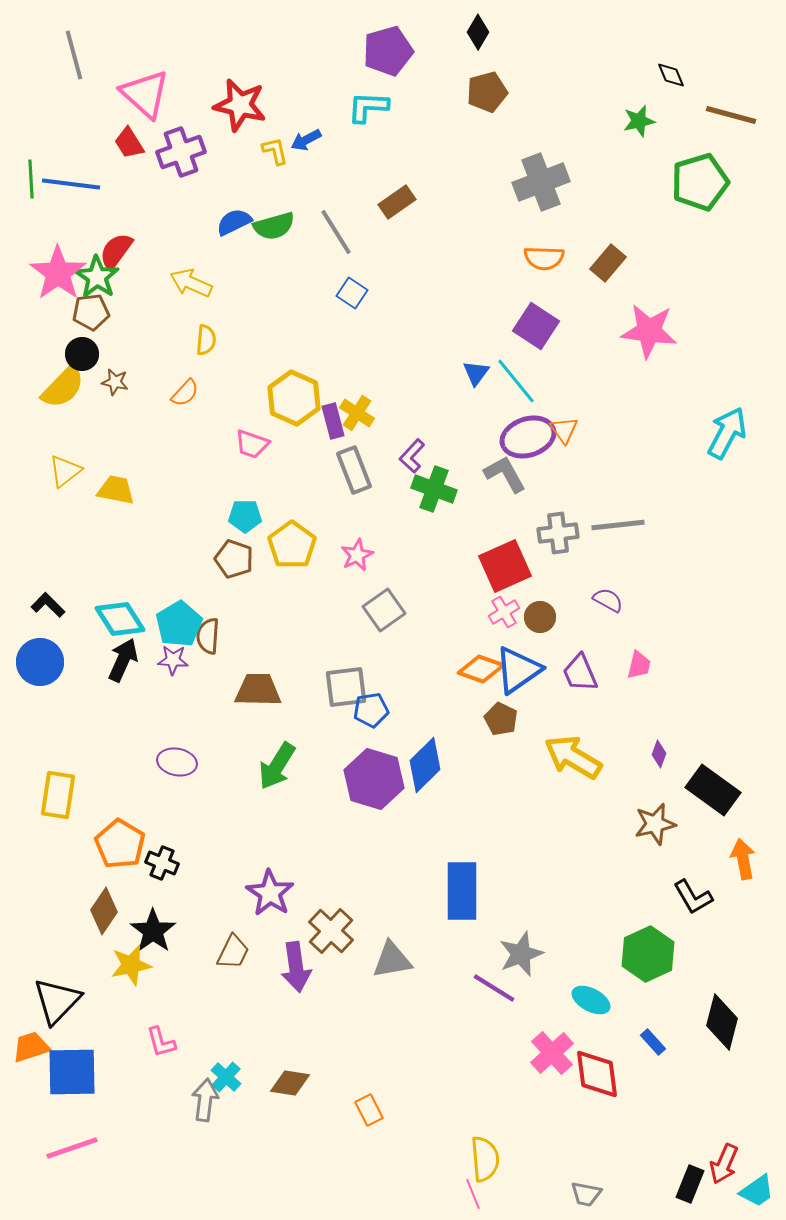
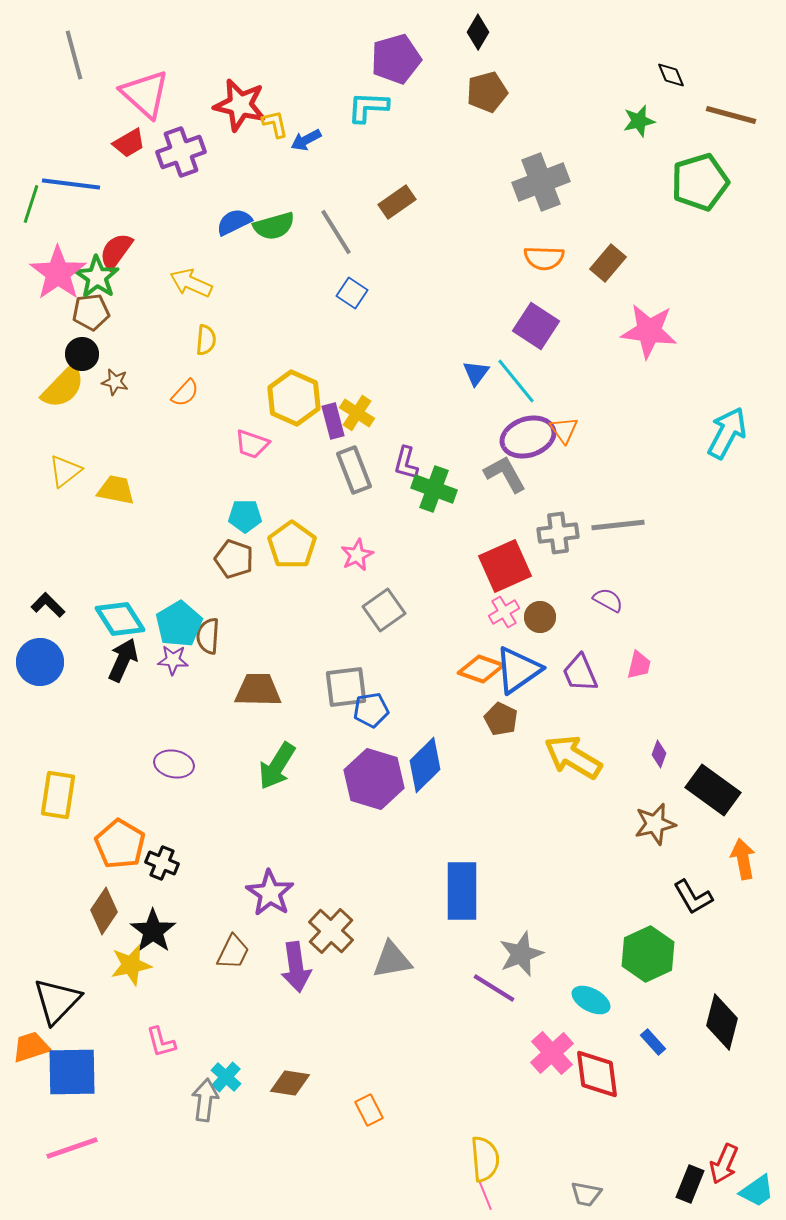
purple pentagon at (388, 51): moved 8 px right, 8 px down
red trapezoid at (129, 143): rotated 88 degrees counterclockwise
yellow L-shape at (275, 151): moved 27 px up
green line at (31, 179): moved 25 px down; rotated 21 degrees clockwise
purple L-shape at (412, 456): moved 6 px left, 7 px down; rotated 28 degrees counterclockwise
purple ellipse at (177, 762): moved 3 px left, 2 px down
pink line at (473, 1194): moved 12 px right, 1 px down
